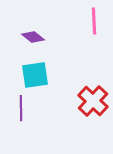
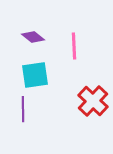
pink line: moved 20 px left, 25 px down
purple line: moved 2 px right, 1 px down
